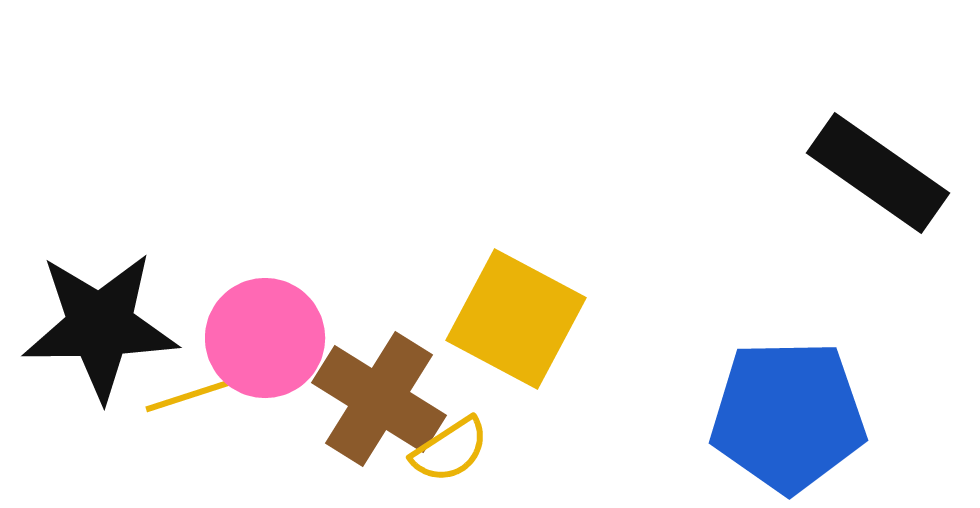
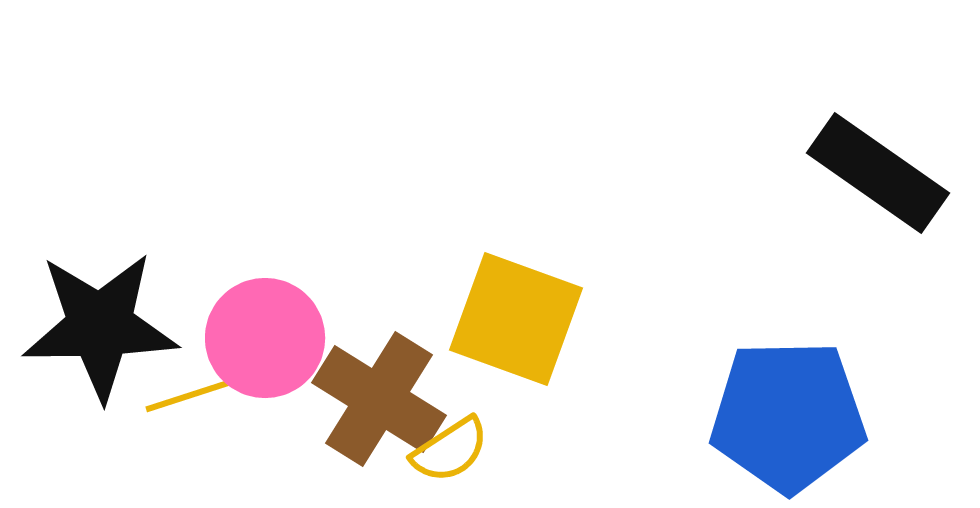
yellow square: rotated 8 degrees counterclockwise
